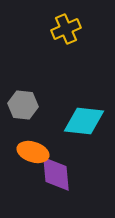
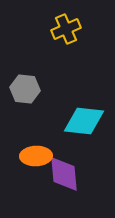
gray hexagon: moved 2 px right, 16 px up
orange ellipse: moved 3 px right, 4 px down; rotated 20 degrees counterclockwise
purple diamond: moved 8 px right
